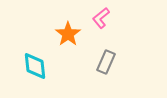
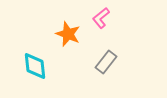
orange star: rotated 15 degrees counterclockwise
gray rectangle: rotated 15 degrees clockwise
